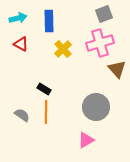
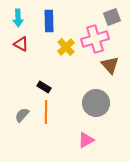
gray square: moved 8 px right, 3 px down
cyan arrow: rotated 102 degrees clockwise
pink cross: moved 5 px left, 4 px up
yellow cross: moved 3 px right, 2 px up
brown triangle: moved 7 px left, 4 px up
black rectangle: moved 2 px up
gray circle: moved 4 px up
gray semicircle: rotated 84 degrees counterclockwise
